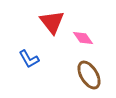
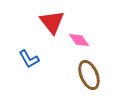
pink diamond: moved 4 px left, 2 px down
brown ellipse: rotated 8 degrees clockwise
